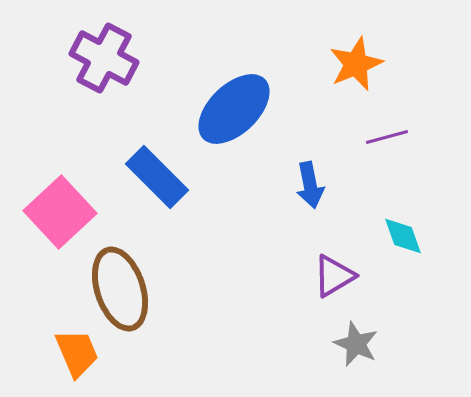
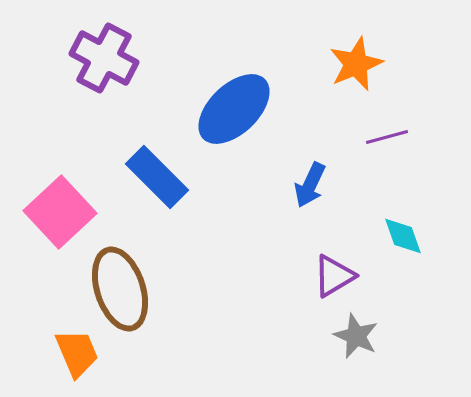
blue arrow: rotated 36 degrees clockwise
gray star: moved 8 px up
